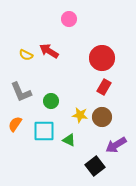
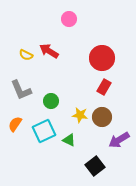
gray L-shape: moved 2 px up
cyan square: rotated 25 degrees counterclockwise
purple arrow: moved 3 px right, 5 px up
